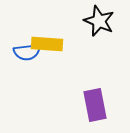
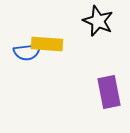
black star: moved 1 px left
purple rectangle: moved 14 px right, 13 px up
